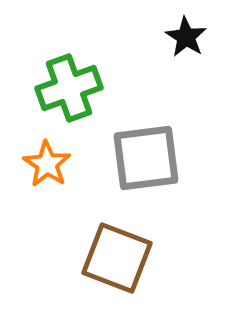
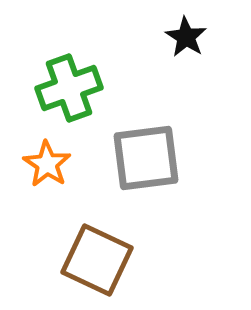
brown square: moved 20 px left, 2 px down; rotated 4 degrees clockwise
